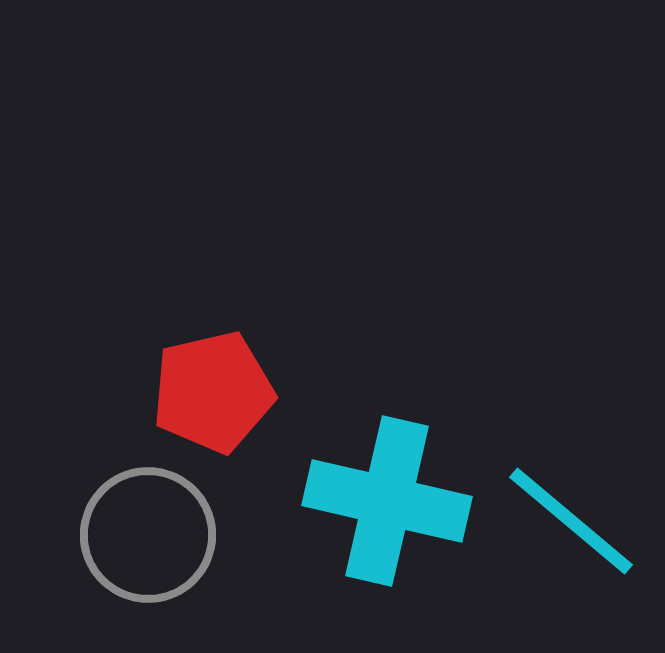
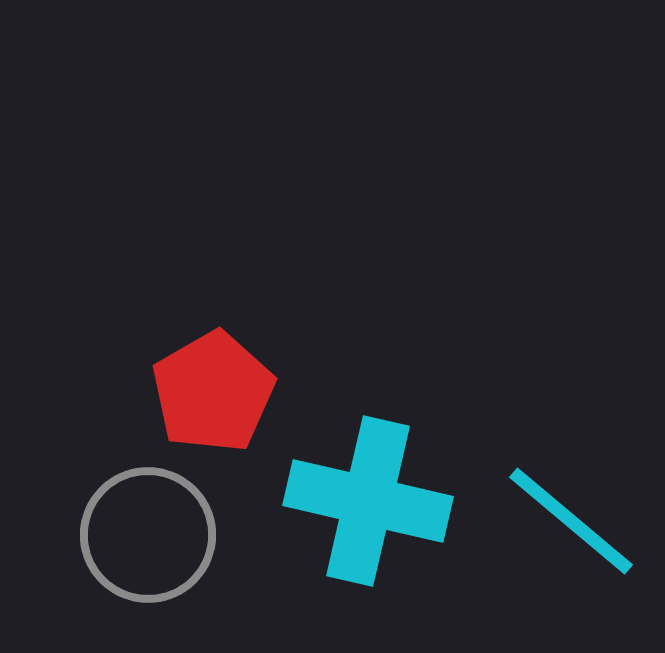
red pentagon: rotated 17 degrees counterclockwise
cyan cross: moved 19 px left
